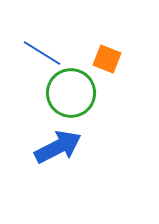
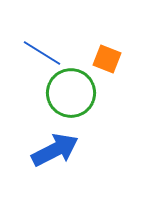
blue arrow: moved 3 px left, 3 px down
